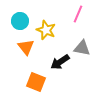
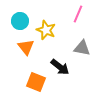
black arrow: moved 5 px down; rotated 108 degrees counterclockwise
